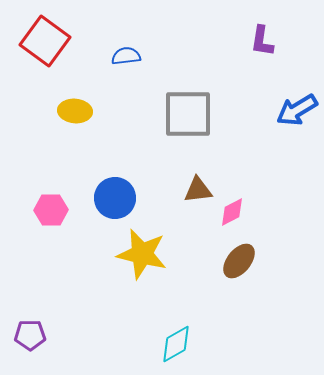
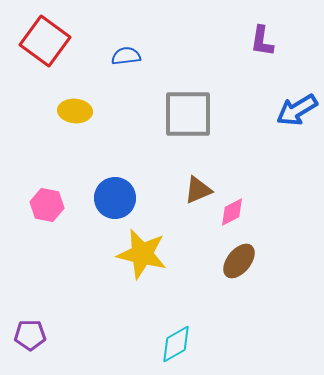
brown triangle: rotated 16 degrees counterclockwise
pink hexagon: moved 4 px left, 5 px up; rotated 12 degrees clockwise
